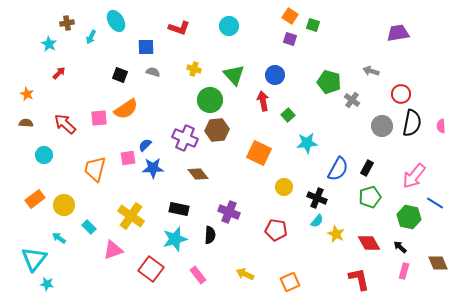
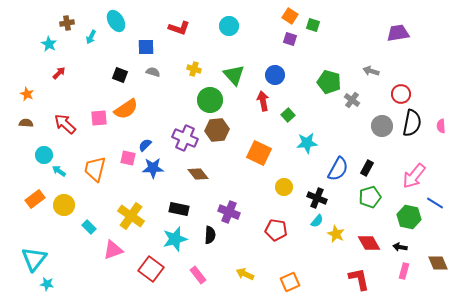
pink square at (128, 158): rotated 21 degrees clockwise
cyan arrow at (59, 238): moved 67 px up
black arrow at (400, 247): rotated 32 degrees counterclockwise
